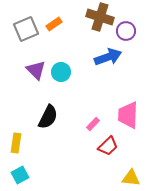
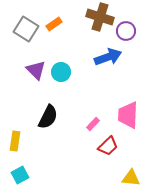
gray square: rotated 35 degrees counterclockwise
yellow rectangle: moved 1 px left, 2 px up
